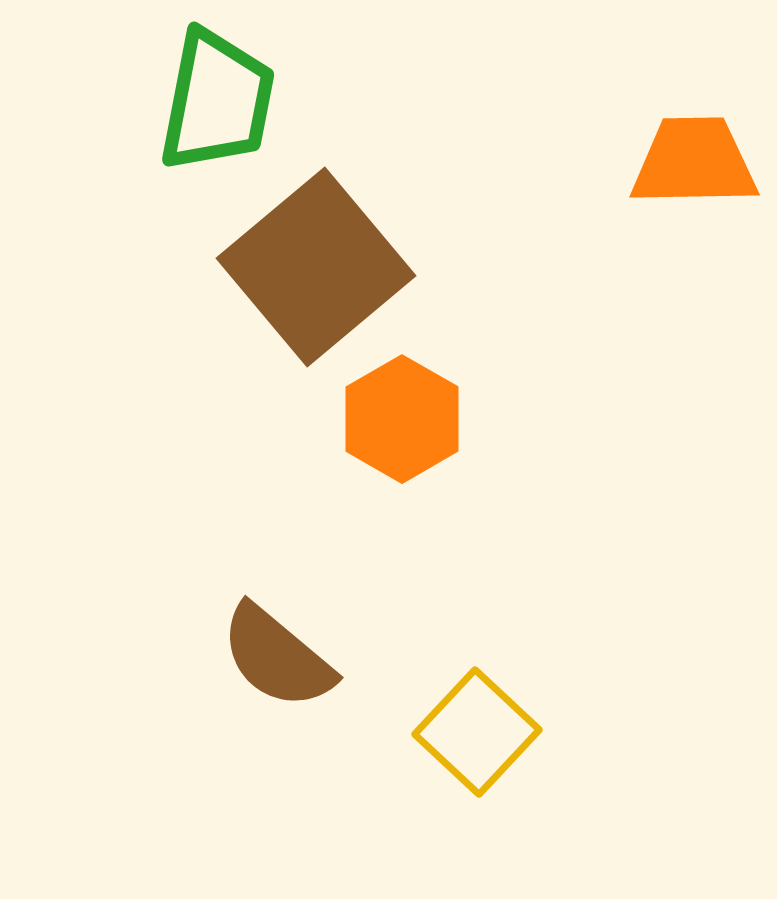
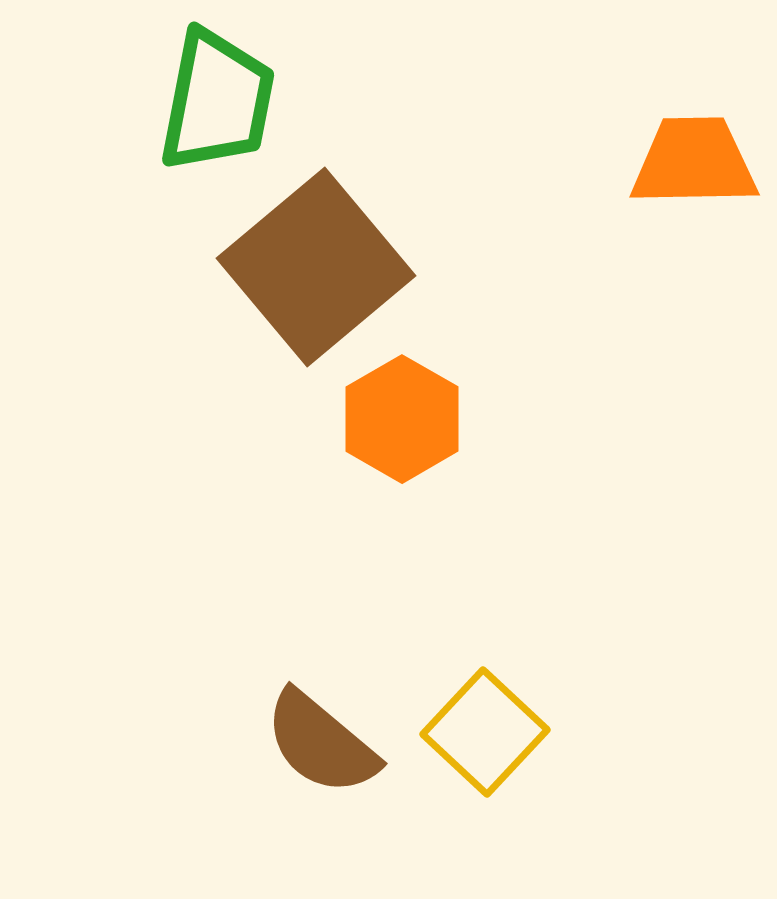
brown semicircle: moved 44 px right, 86 px down
yellow square: moved 8 px right
